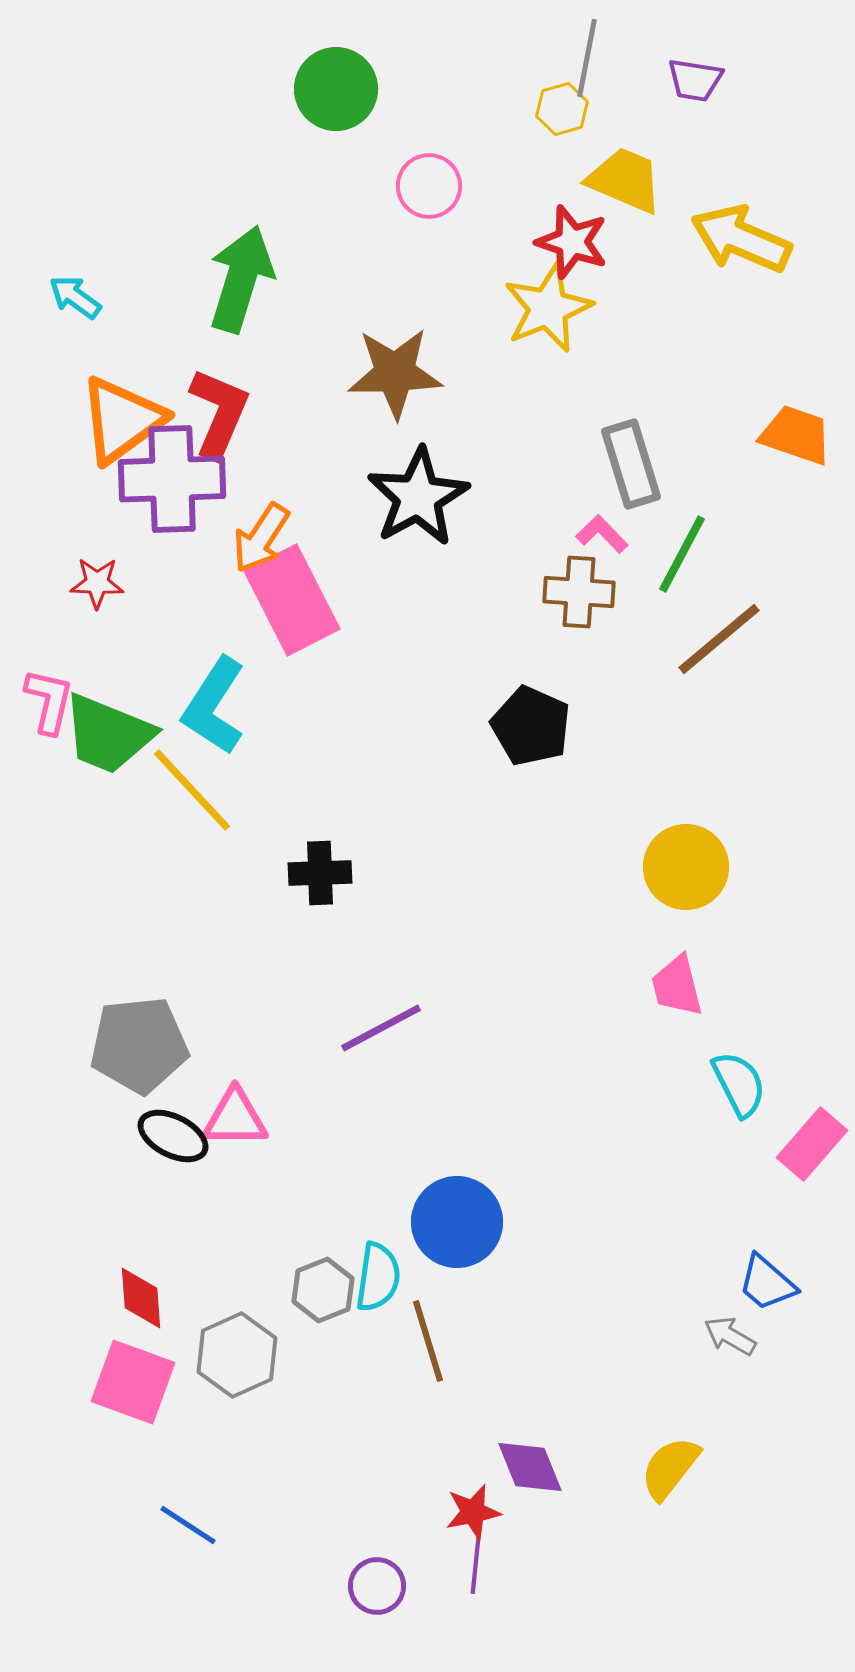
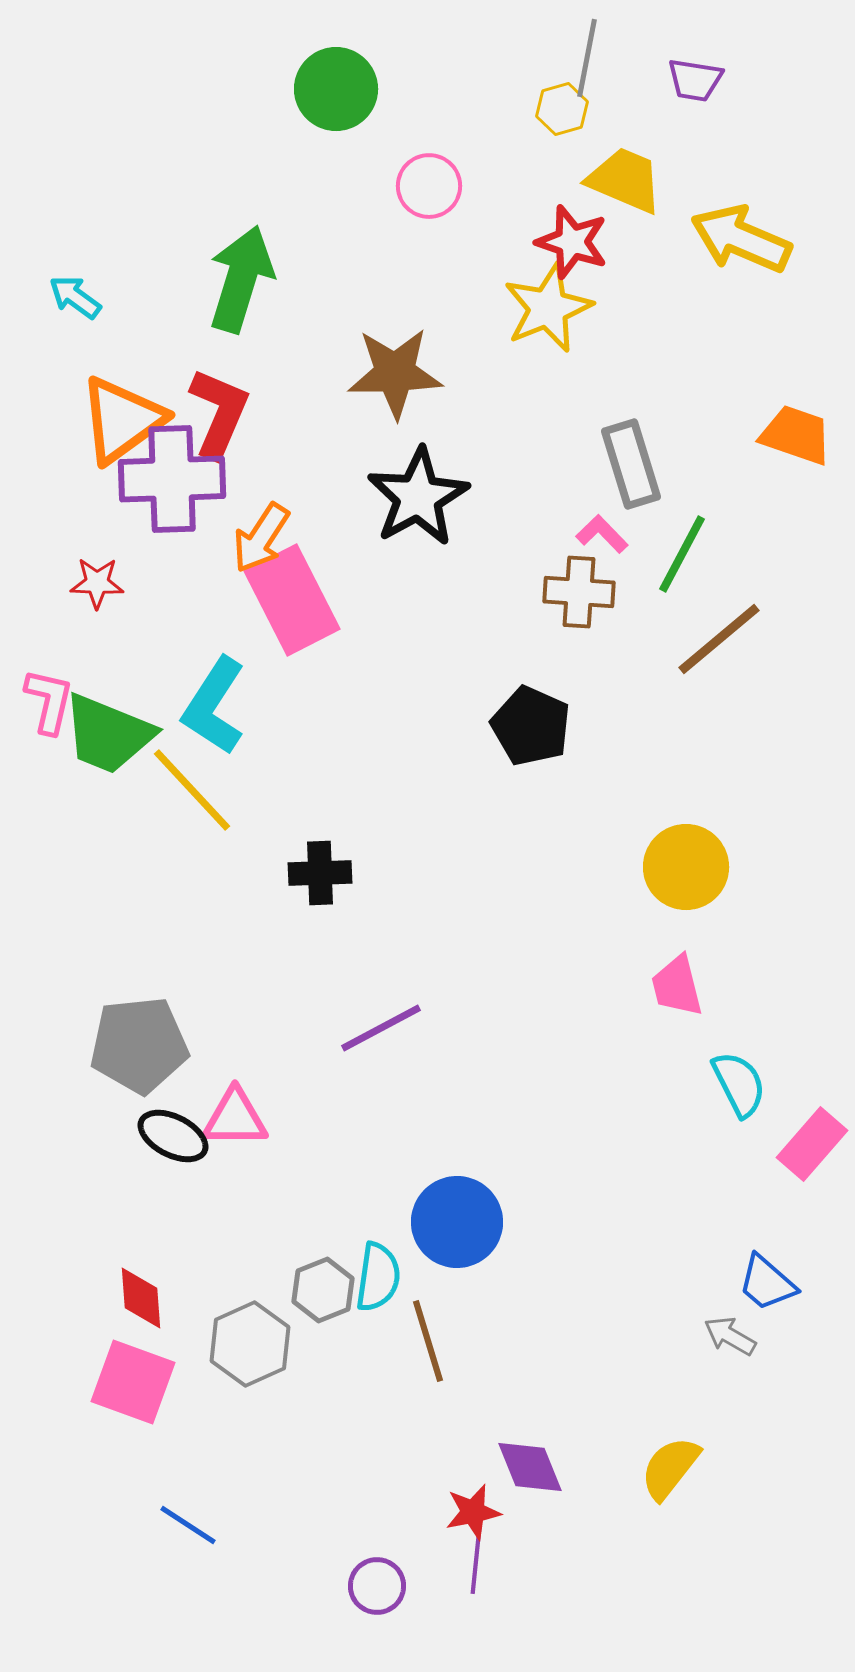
gray hexagon at (237, 1355): moved 13 px right, 11 px up
